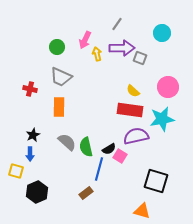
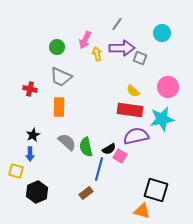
black square: moved 9 px down
